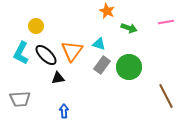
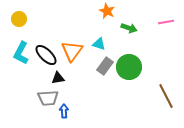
yellow circle: moved 17 px left, 7 px up
gray rectangle: moved 3 px right, 1 px down
gray trapezoid: moved 28 px right, 1 px up
